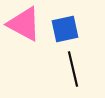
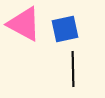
black line: rotated 12 degrees clockwise
